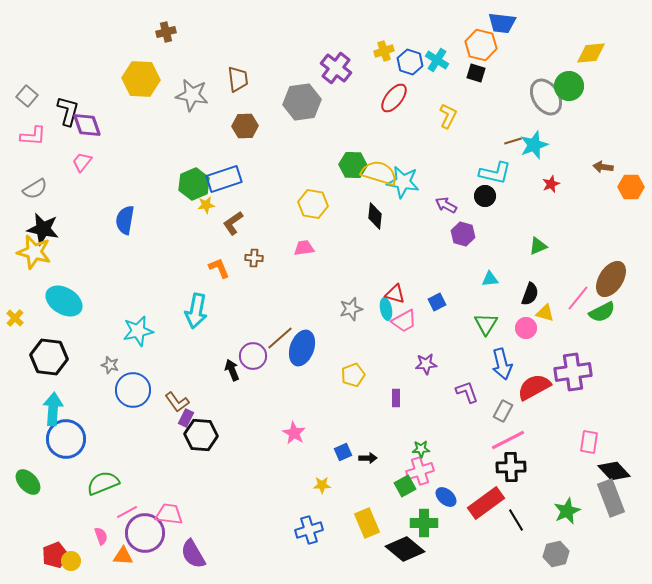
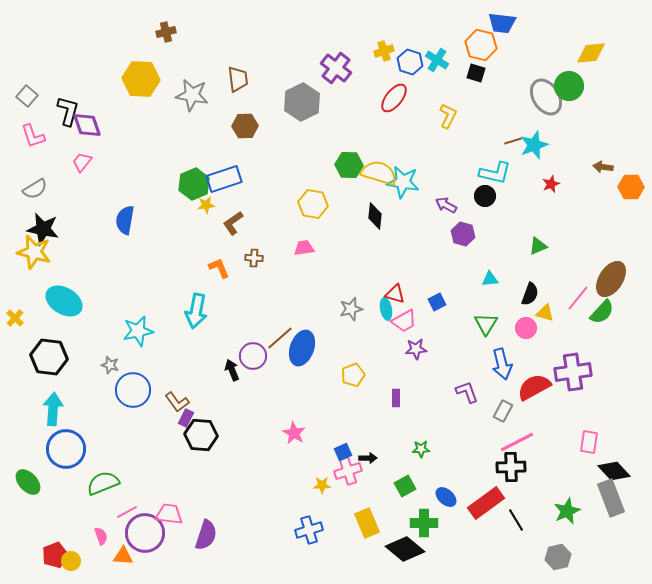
gray hexagon at (302, 102): rotated 18 degrees counterclockwise
pink L-shape at (33, 136): rotated 68 degrees clockwise
green hexagon at (353, 165): moved 4 px left
green semicircle at (602, 312): rotated 20 degrees counterclockwise
purple star at (426, 364): moved 10 px left, 15 px up
blue circle at (66, 439): moved 10 px down
pink line at (508, 440): moved 9 px right, 2 px down
pink cross at (420, 471): moved 72 px left
purple semicircle at (193, 554): moved 13 px right, 19 px up; rotated 132 degrees counterclockwise
gray hexagon at (556, 554): moved 2 px right, 3 px down
